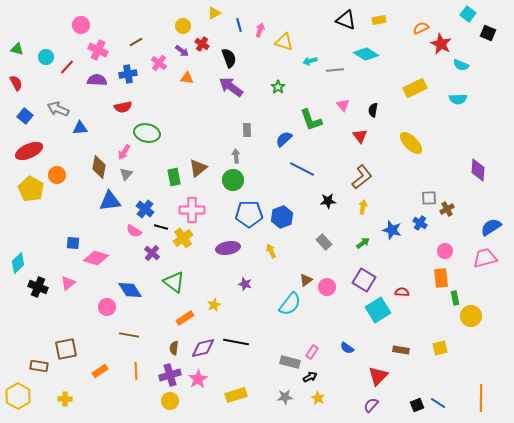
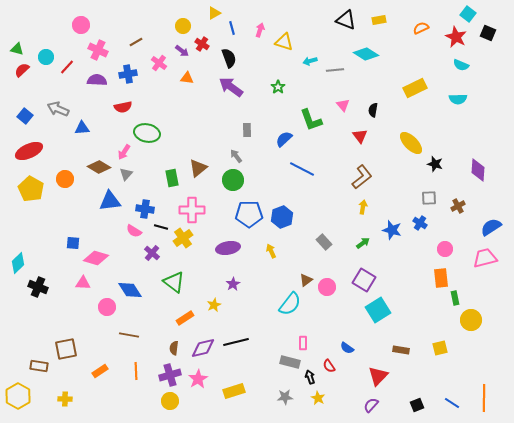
blue line at (239, 25): moved 7 px left, 3 px down
red star at (441, 44): moved 15 px right, 7 px up
red semicircle at (16, 83): moved 6 px right, 13 px up; rotated 105 degrees counterclockwise
blue triangle at (80, 128): moved 2 px right
gray arrow at (236, 156): rotated 32 degrees counterclockwise
brown diamond at (99, 167): rotated 70 degrees counterclockwise
orange circle at (57, 175): moved 8 px right, 4 px down
green rectangle at (174, 177): moved 2 px left, 1 px down
black star at (328, 201): moved 107 px right, 37 px up; rotated 21 degrees clockwise
blue cross at (145, 209): rotated 30 degrees counterclockwise
brown cross at (447, 209): moved 11 px right, 3 px up
pink circle at (445, 251): moved 2 px up
pink triangle at (68, 283): moved 15 px right; rotated 42 degrees clockwise
purple star at (245, 284): moved 12 px left; rotated 24 degrees clockwise
red semicircle at (402, 292): moved 73 px left, 74 px down; rotated 128 degrees counterclockwise
yellow circle at (471, 316): moved 4 px down
black line at (236, 342): rotated 25 degrees counterclockwise
pink rectangle at (312, 352): moved 9 px left, 9 px up; rotated 32 degrees counterclockwise
black arrow at (310, 377): rotated 80 degrees counterclockwise
yellow rectangle at (236, 395): moved 2 px left, 4 px up
orange line at (481, 398): moved 3 px right
blue line at (438, 403): moved 14 px right
